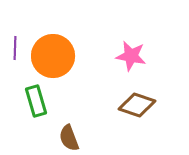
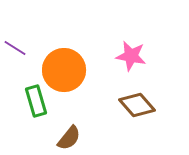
purple line: rotated 60 degrees counterclockwise
orange circle: moved 11 px right, 14 px down
brown diamond: rotated 30 degrees clockwise
brown semicircle: rotated 120 degrees counterclockwise
